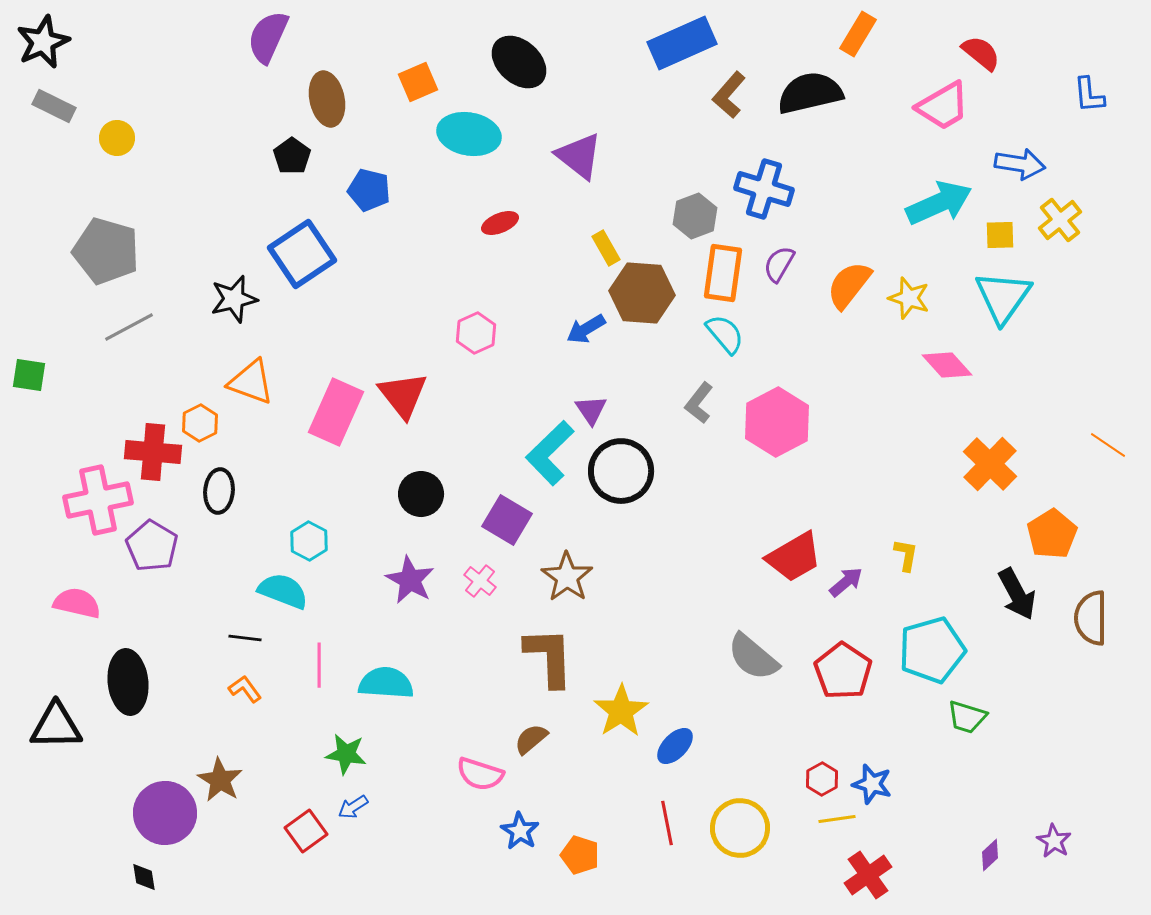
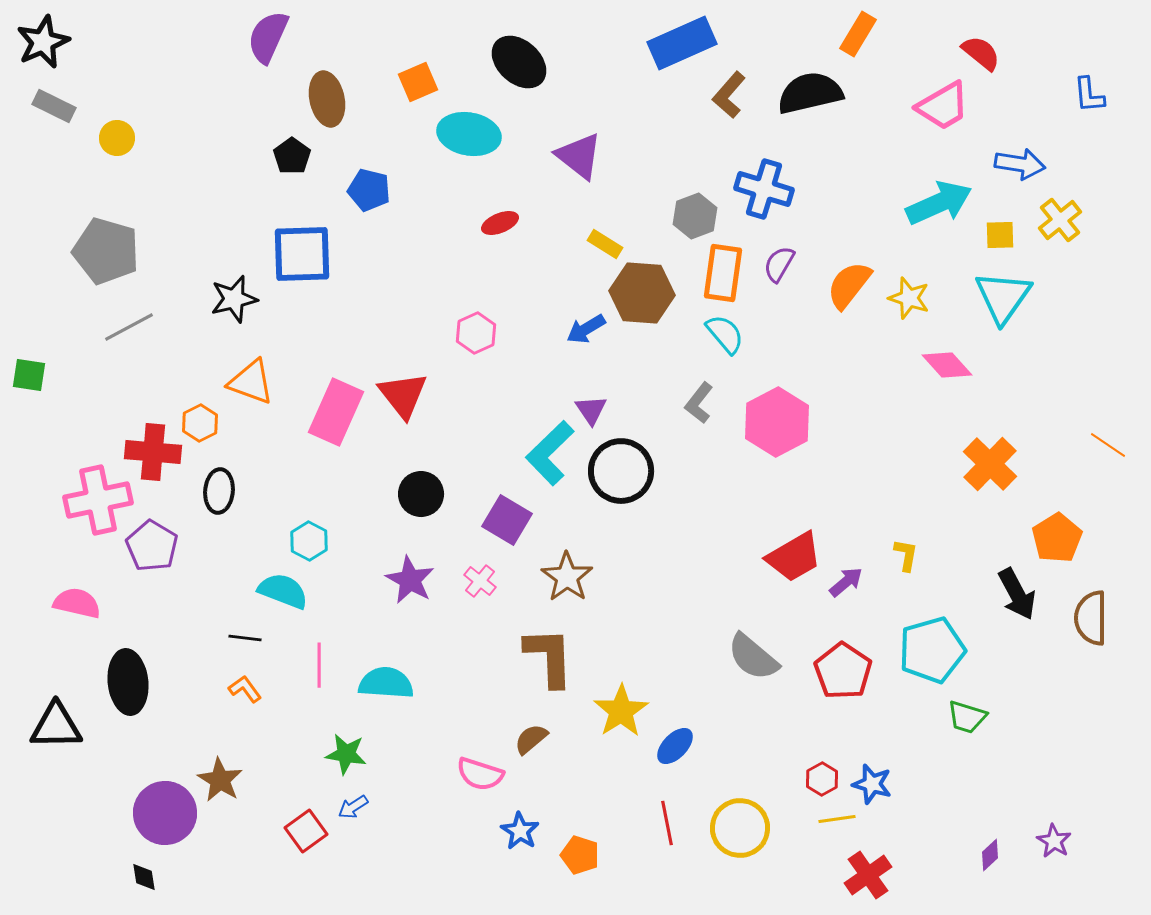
yellow rectangle at (606, 248): moved 1 px left, 4 px up; rotated 28 degrees counterclockwise
blue square at (302, 254): rotated 32 degrees clockwise
orange pentagon at (1052, 534): moved 5 px right, 4 px down
